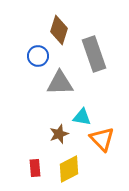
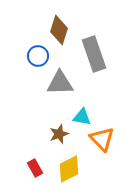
red rectangle: rotated 24 degrees counterclockwise
